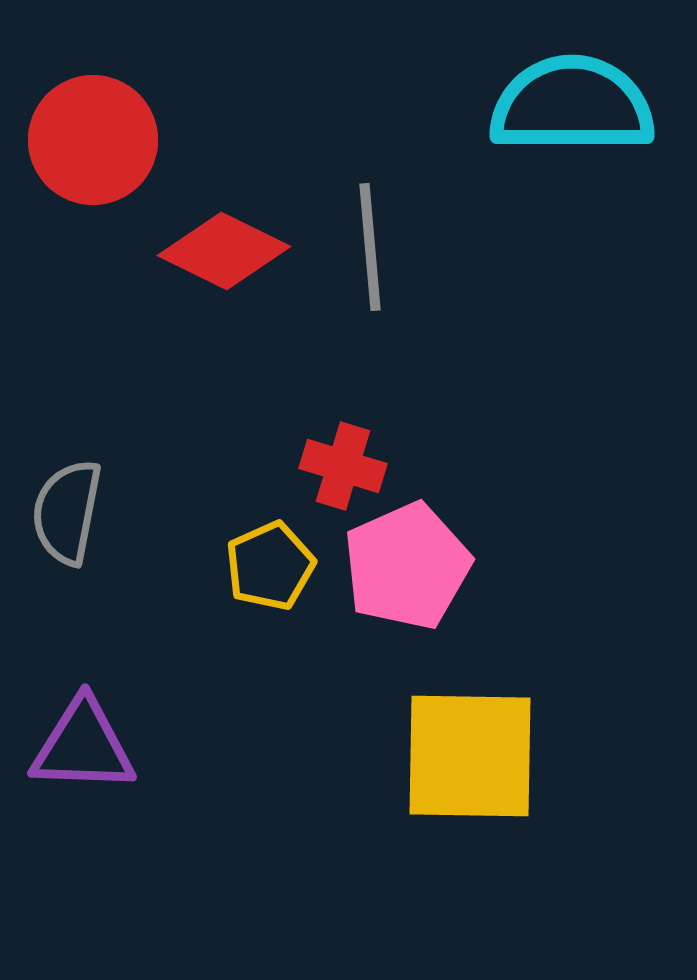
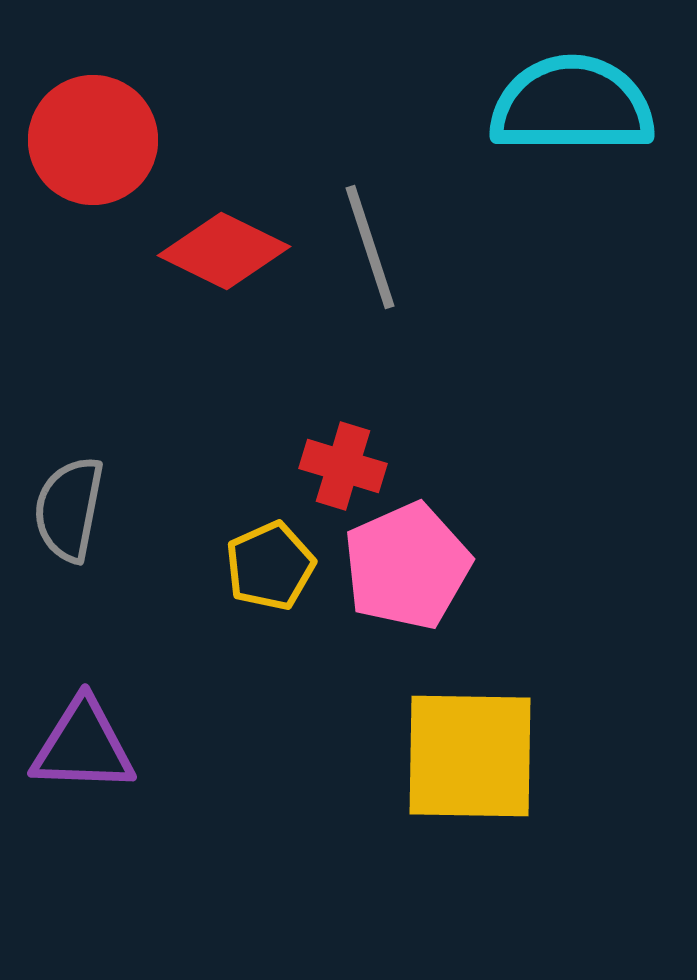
gray line: rotated 13 degrees counterclockwise
gray semicircle: moved 2 px right, 3 px up
